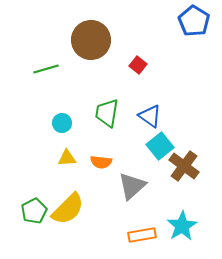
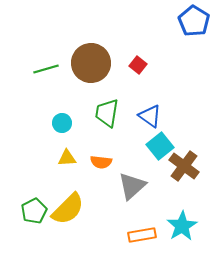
brown circle: moved 23 px down
